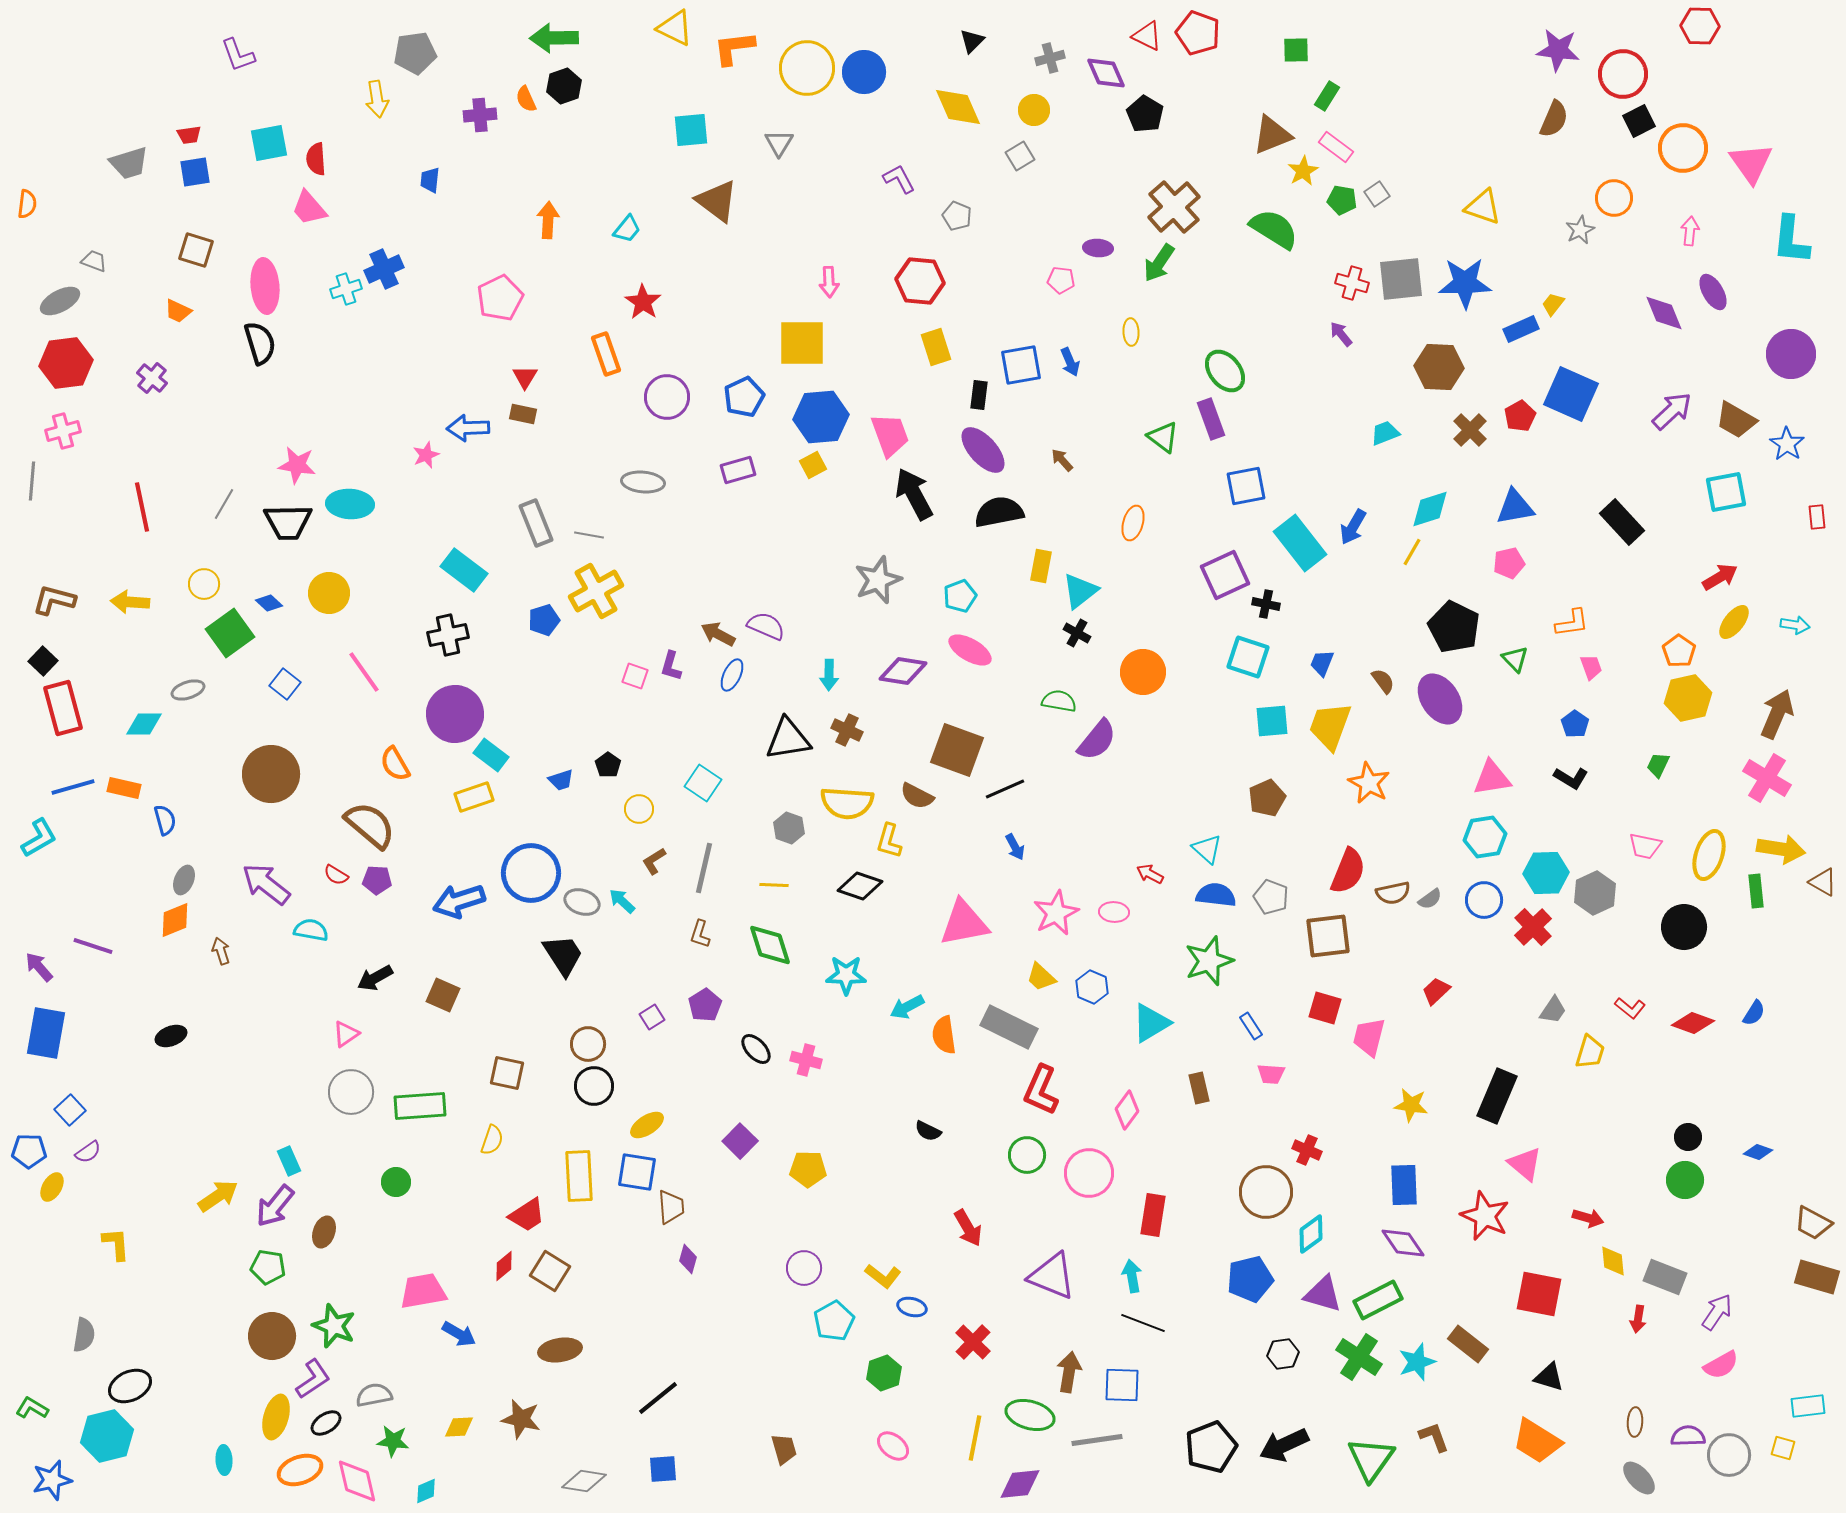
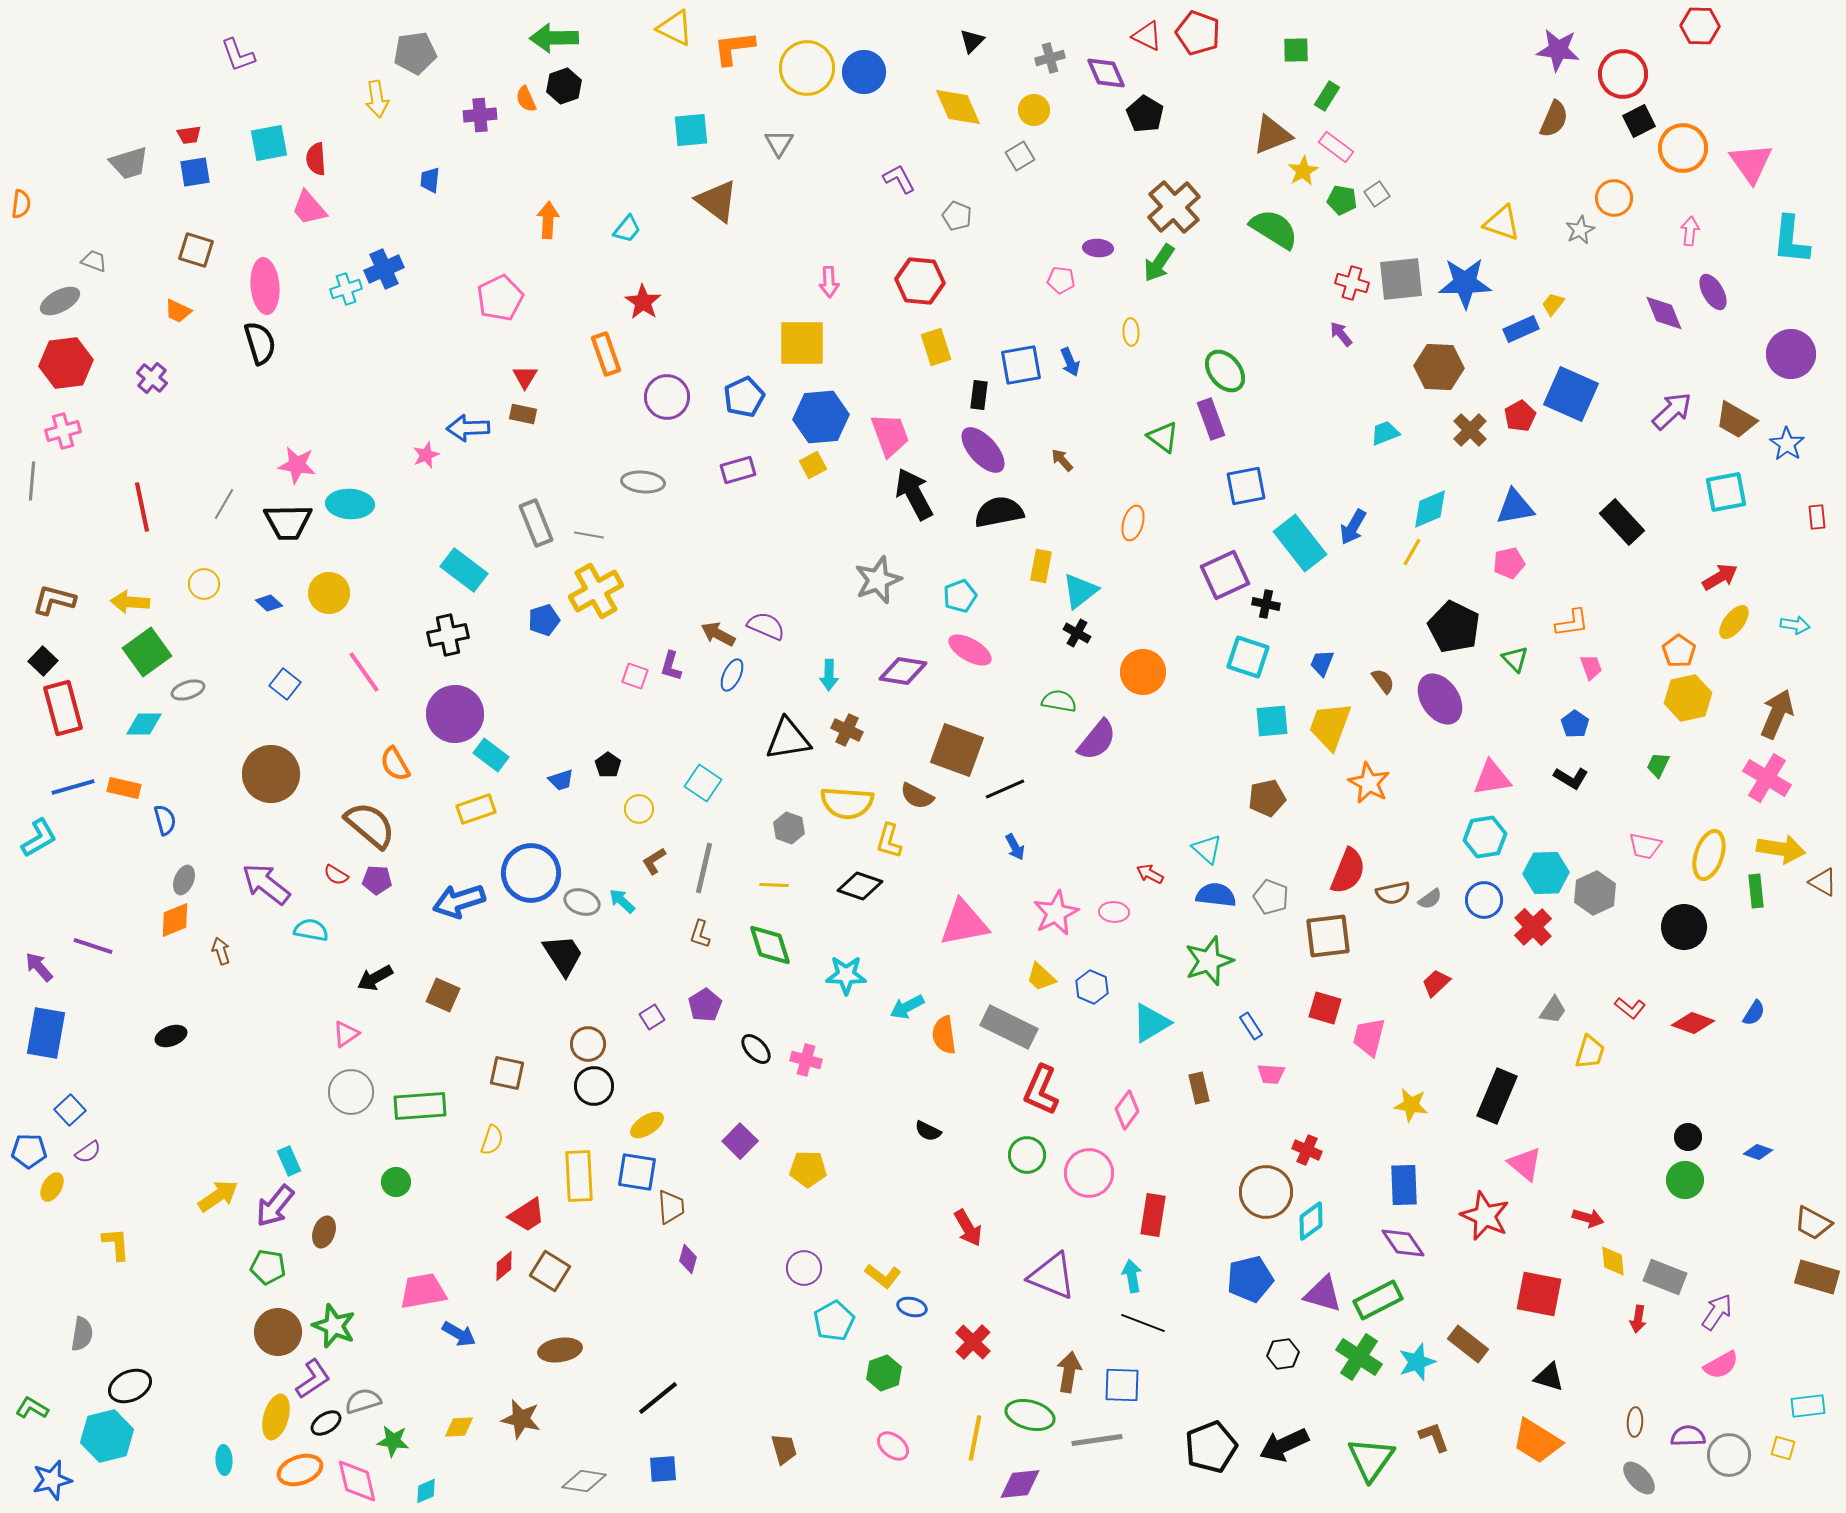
orange semicircle at (27, 204): moved 6 px left
yellow triangle at (1483, 207): moved 19 px right, 16 px down
cyan diamond at (1430, 509): rotated 6 degrees counterclockwise
green square at (230, 633): moved 83 px left, 19 px down
yellow rectangle at (474, 797): moved 2 px right, 12 px down
brown pentagon at (1267, 798): rotated 12 degrees clockwise
red trapezoid at (1436, 991): moved 8 px up
cyan diamond at (1311, 1234): moved 13 px up
gray semicircle at (84, 1335): moved 2 px left, 1 px up
brown circle at (272, 1336): moved 6 px right, 4 px up
gray semicircle at (374, 1395): moved 11 px left, 6 px down; rotated 6 degrees counterclockwise
